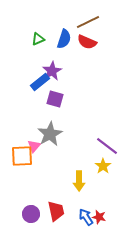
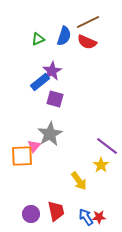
blue semicircle: moved 3 px up
yellow star: moved 2 px left, 1 px up
yellow arrow: rotated 36 degrees counterclockwise
red star: rotated 16 degrees counterclockwise
